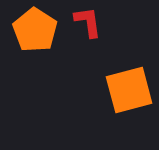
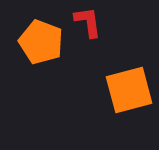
orange pentagon: moved 6 px right, 12 px down; rotated 12 degrees counterclockwise
